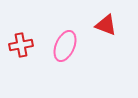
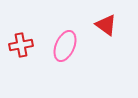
red triangle: rotated 15 degrees clockwise
